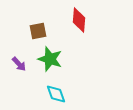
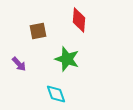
green star: moved 17 px right
